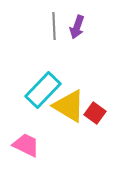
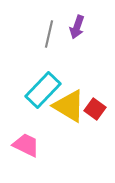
gray line: moved 5 px left, 8 px down; rotated 16 degrees clockwise
red square: moved 4 px up
